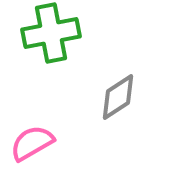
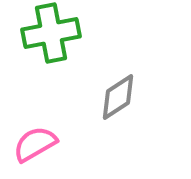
pink semicircle: moved 3 px right, 1 px down
